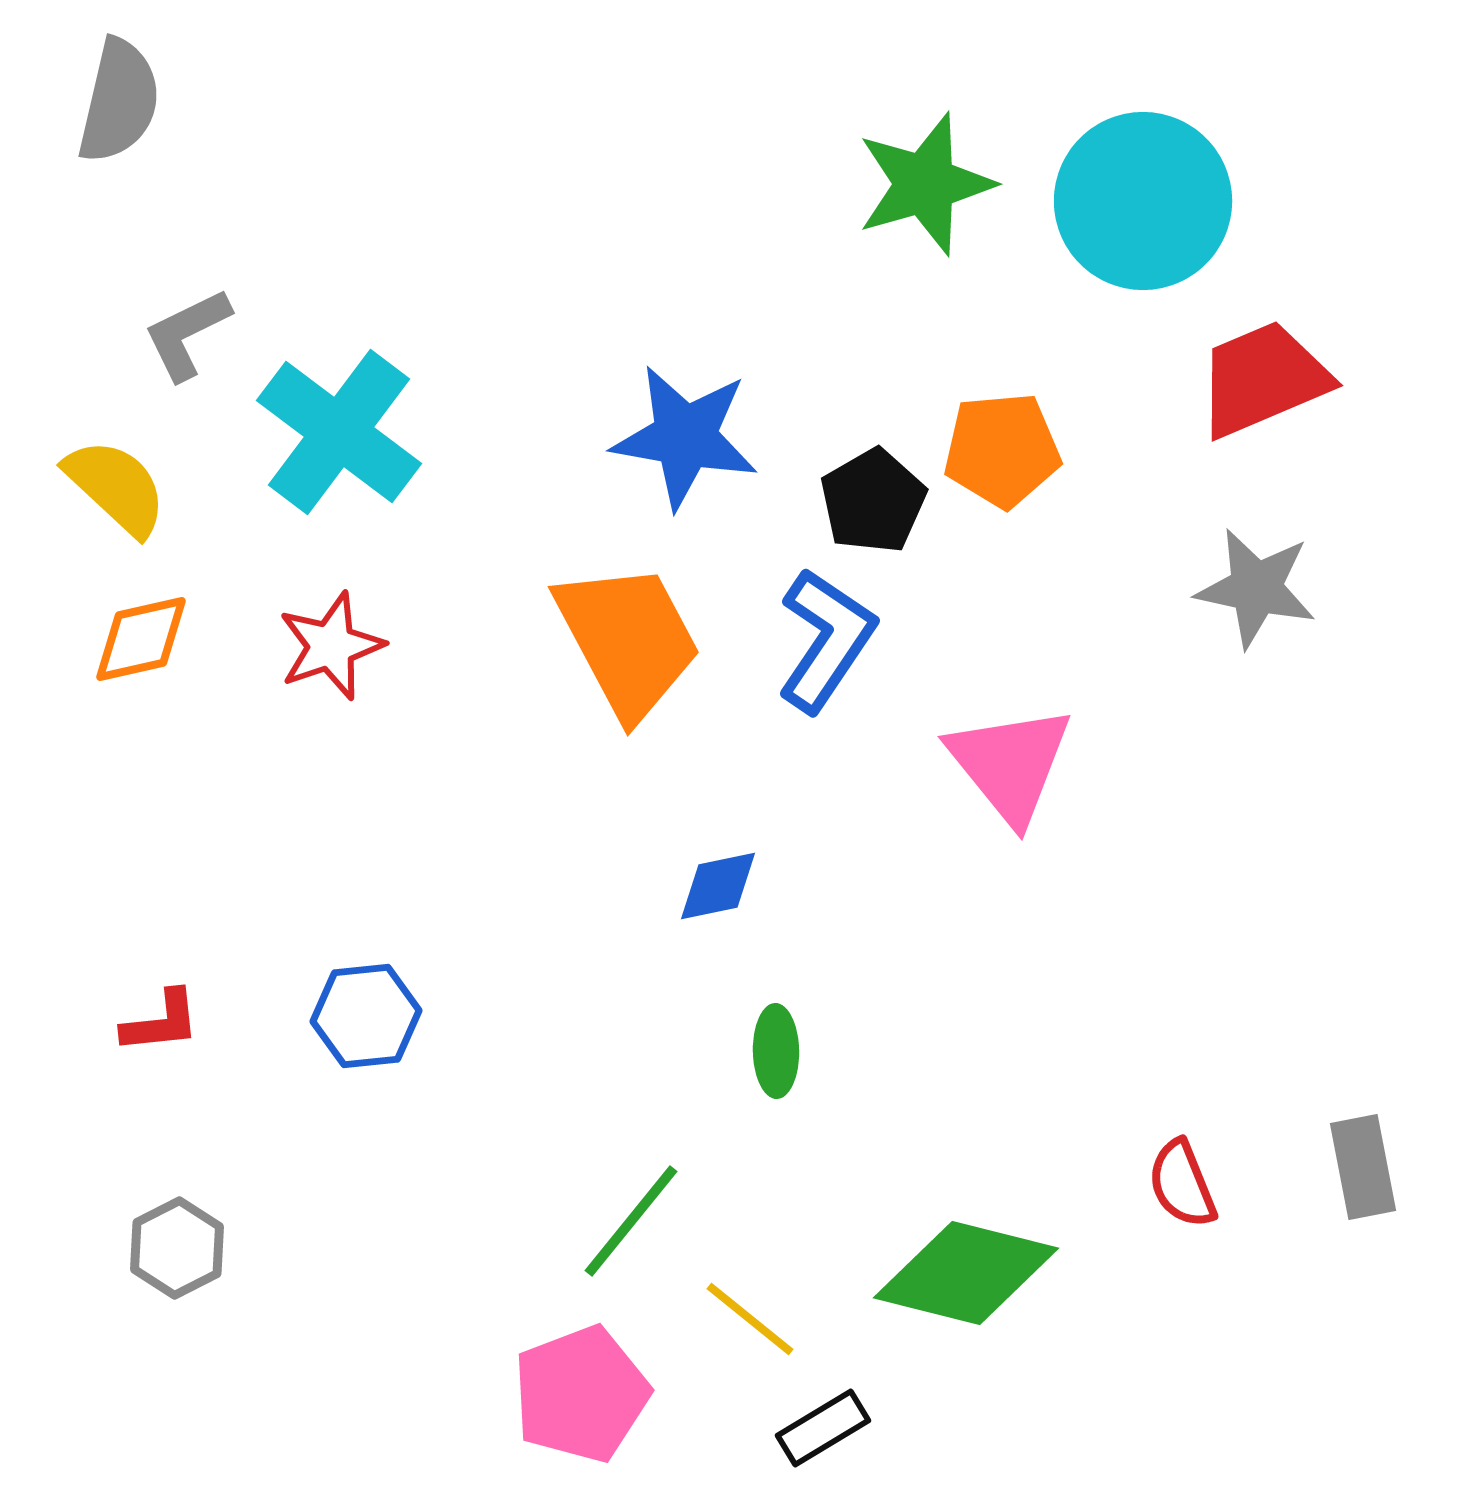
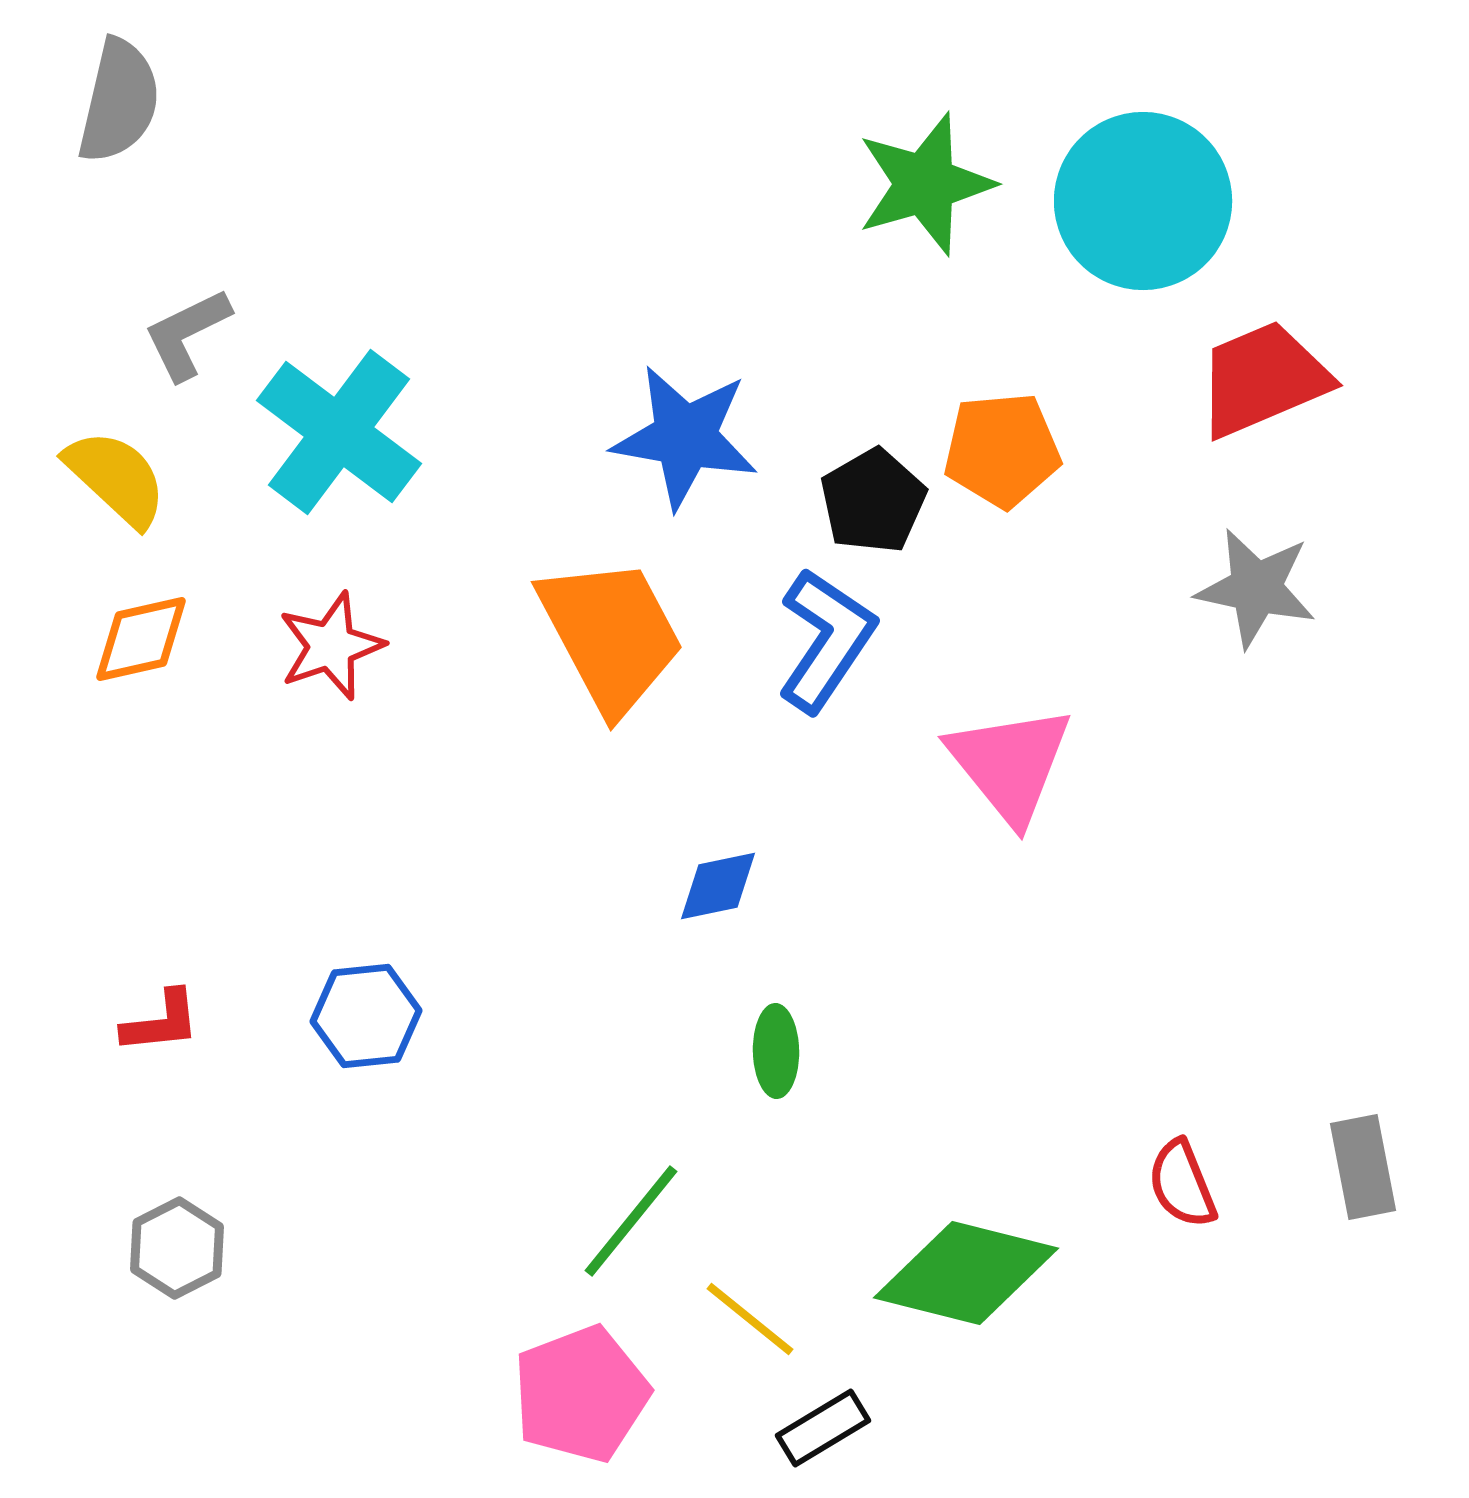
yellow semicircle: moved 9 px up
orange trapezoid: moved 17 px left, 5 px up
